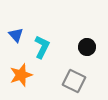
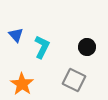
orange star: moved 1 px right, 9 px down; rotated 20 degrees counterclockwise
gray square: moved 1 px up
